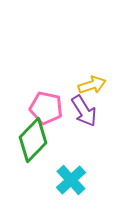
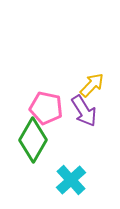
yellow arrow: rotated 28 degrees counterclockwise
green diamond: rotated 15 degrees counterclockwise
